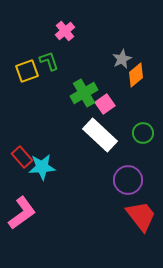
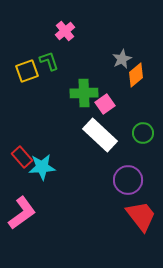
green cross: rotated 28 degrees clockwise
